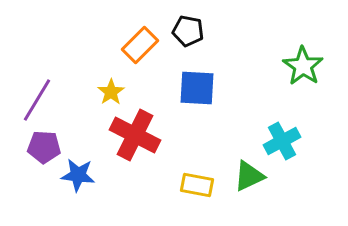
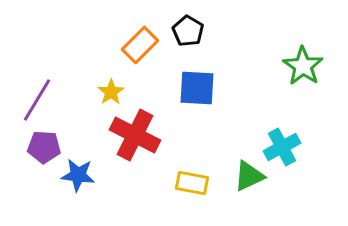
black pentagon: rotated 20 degrees clockwise
cyan cross: moved 6 px down
yellow rectangle: moved 5 px left, 2 px up
